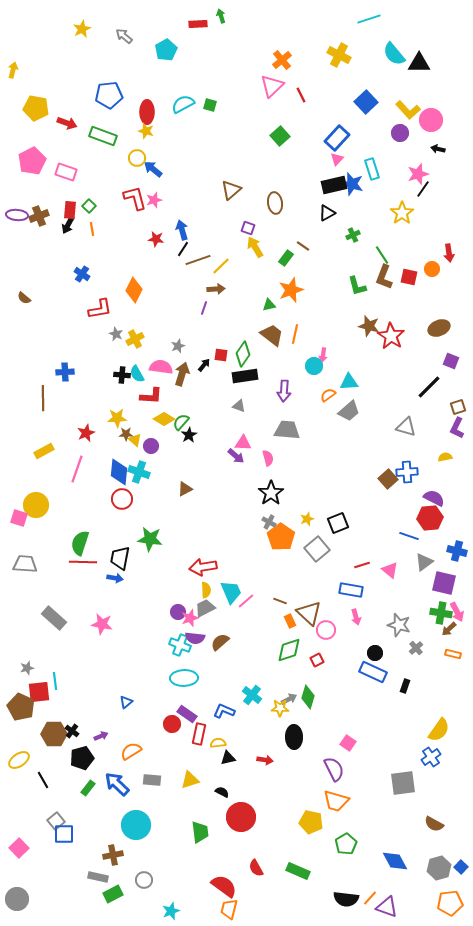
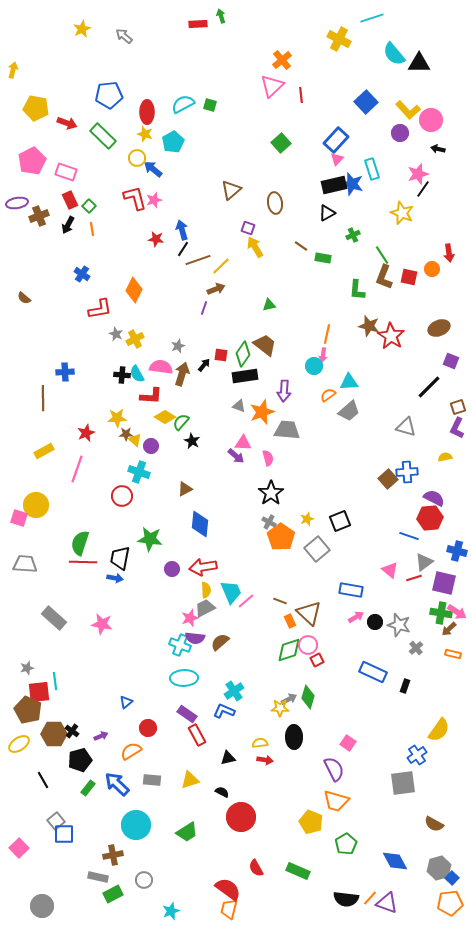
cyan line at (369, 19): moved 3 px right, 1 px up
cyan pentagon at (166, 50): moved 7 px right, 92 px down
yellow cross at (339, 55): moved 16 px up
red line at (301, 95): rotated 21 degrees clockwise
yellow star at (146, 131): moved 1 px left, 3 px down
green rectangle at (103, 136): rotated 24 degrees clockwise
green square at (280, 136): moved 1 px right, 7 px down
blue rectangle at (337, 138): moved 1 px left, 2 px down
red rectangle at (70, 210): moved 10 px up; rotated 30 degrees counterclockwise
yellow star at (402, 213): rotated 15 degrees counterclockwise
purple ellipse at (17, 215): moved 12 px up; rotated 15 degrees counterclockwise
brown line at (303, 246): moved 2 px left
green rectangle at (286, 258): moved 37 px right; rotated 63 degrees clockwise
green L-shape at (357, 286): moved 4 px down; rotated 20 degrees clockwise
brown arrow at (216, 289): rotated 18 degrees counterclockwise
orange star at (291, 290): moved 29 px left, 122 px down
orange line at (295, 334): moved 32 px right
brown trapezoid at (272, 335): moved 7 px left, 10 px down
yellow diamond at (164, 419): moved 1 px right, 2 px up
black star at (189, 435): moved 3 px right, 6 px down; rotated 14 degrees counterclockwise
blue diamond at (119, 472): moved 81 px right, 52 px down
red circle at (122, 499): moved 3 px up
black square at (338, 523): moved 2 px right, 2 px up
red line at (362, 565): moved 52 px right, 13 px down
purple circle at (178, 612): moved 6 px left, 43 px up
pink arrow at (457, 612): rotated 30 degrees counterclockwise
pink arrow at (356, 617): rotated 105 degrees counterclockwise
pink circle at (326, 630): moved 18 px left, 15 px down
black circle at (375, 653): moved 31 px up
cyan cross at (252, 695): moved 18 px left, 4 px up; rotated 18 degrees clockwise
brown pentagon at (21, 707): moved 7 px right, 3 px down
red circle at (172, 724): moved 24 px left, 4 px down
red rectangle at (199, 734): moved 2 px left, 1 px down; rotated 40 degrees counterclockwise
yellow semicircle at (218, 743): moved 42 px right
blue cross at (431, 757): moved 14 px left, 2 px up
black pentagon at (82, 758): moved 2 px left, 2 px down
yellow ellipse at (19, 760): moved 16 px up
yellow pentagon at (311, 822): rotated 10 degrees clockwise
green trapezoid at (200, 832): moved 13 px left; rotated 65 degrees clockwise
blue square at (461, 867): moved 9 px left, 11 px down
red semicircle at (224, 886): moved 4 px right, 3 px down
gray circle at (17, 899): moved 25 px right, 7 px down
purple triangle at (387, 907): moved 4 px up
